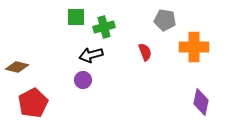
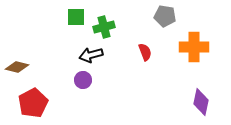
gray pentagon: moved 4 px up
